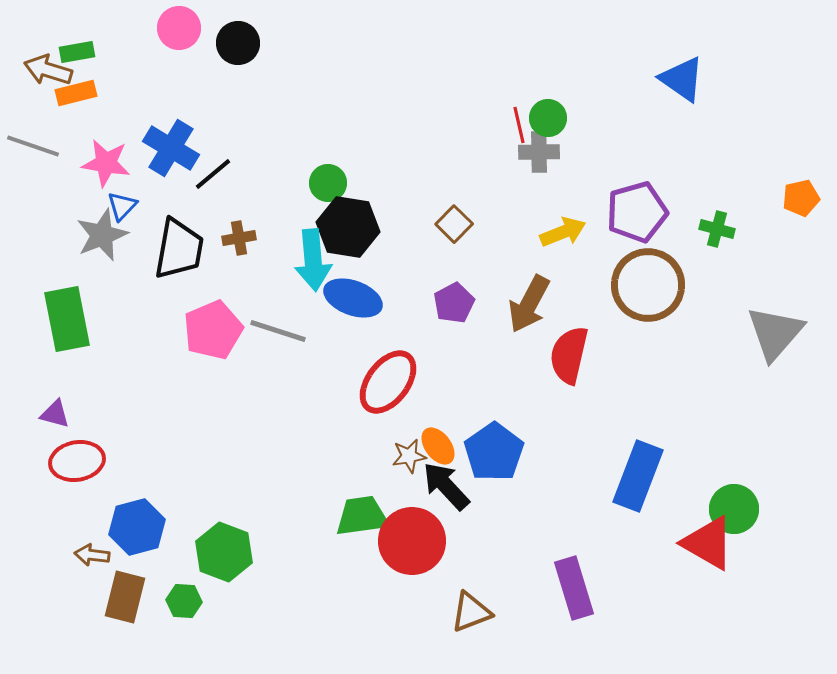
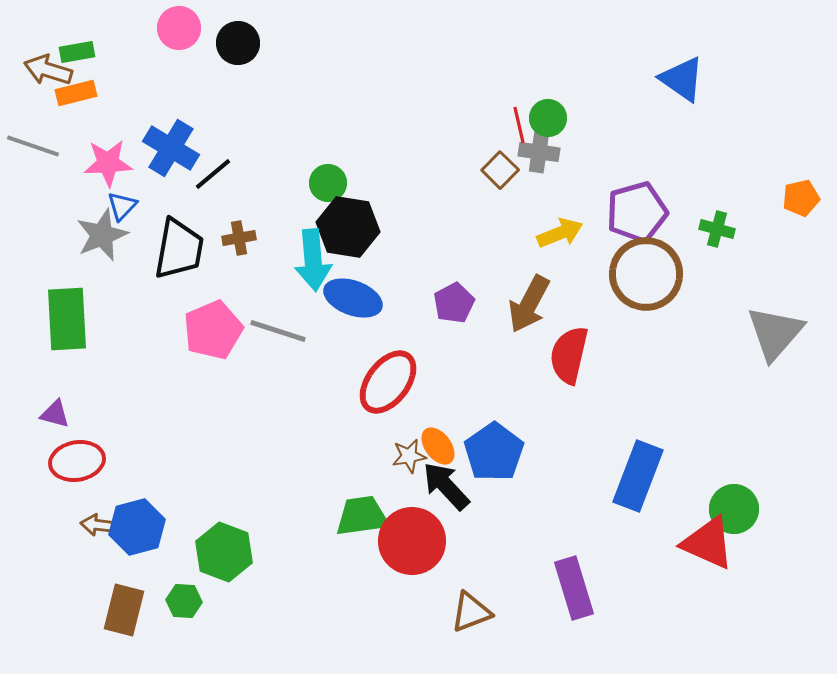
gray cross at (539, 152): rotated 9 degrees clockwise
pink star at (106, 163): moved 2 px right; rotated 12 degrees counterclockwise
brown square at (454, 224): moved 46 px right, 54 px up
yellow arrow at (563, 232): moved 3 px left, 1 px down
brown circle at (648, 285): moved 2 px left, 11 px up
green rectangle at (67, 319): rotated 8 degrees clockwise
red triangle at (708, 543): rotated 6 degrees counterclockwise
brown arrow at (92, 555): moved 6 px right, 30 px up
brown rectangle at (125, 597): moved 1 px left, 13 px down
